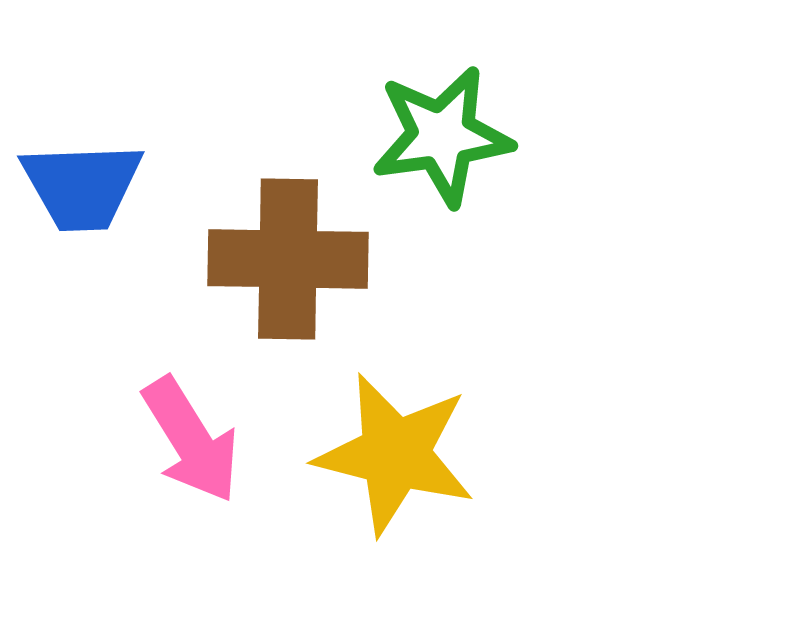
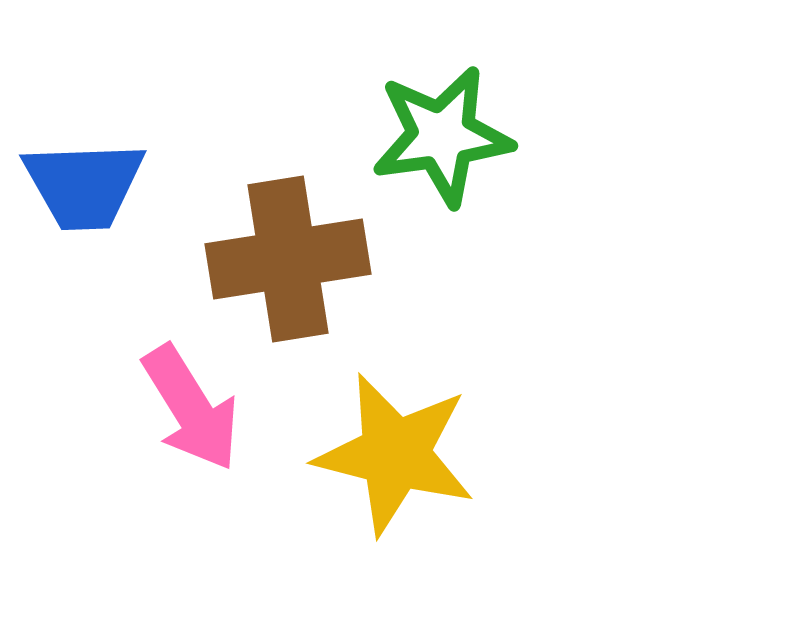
blue trapezoid: moved 2 px right, 1 px up
brown cross: rotated 10 degrees counterclockwise
pink arrow: moved 32 px up
